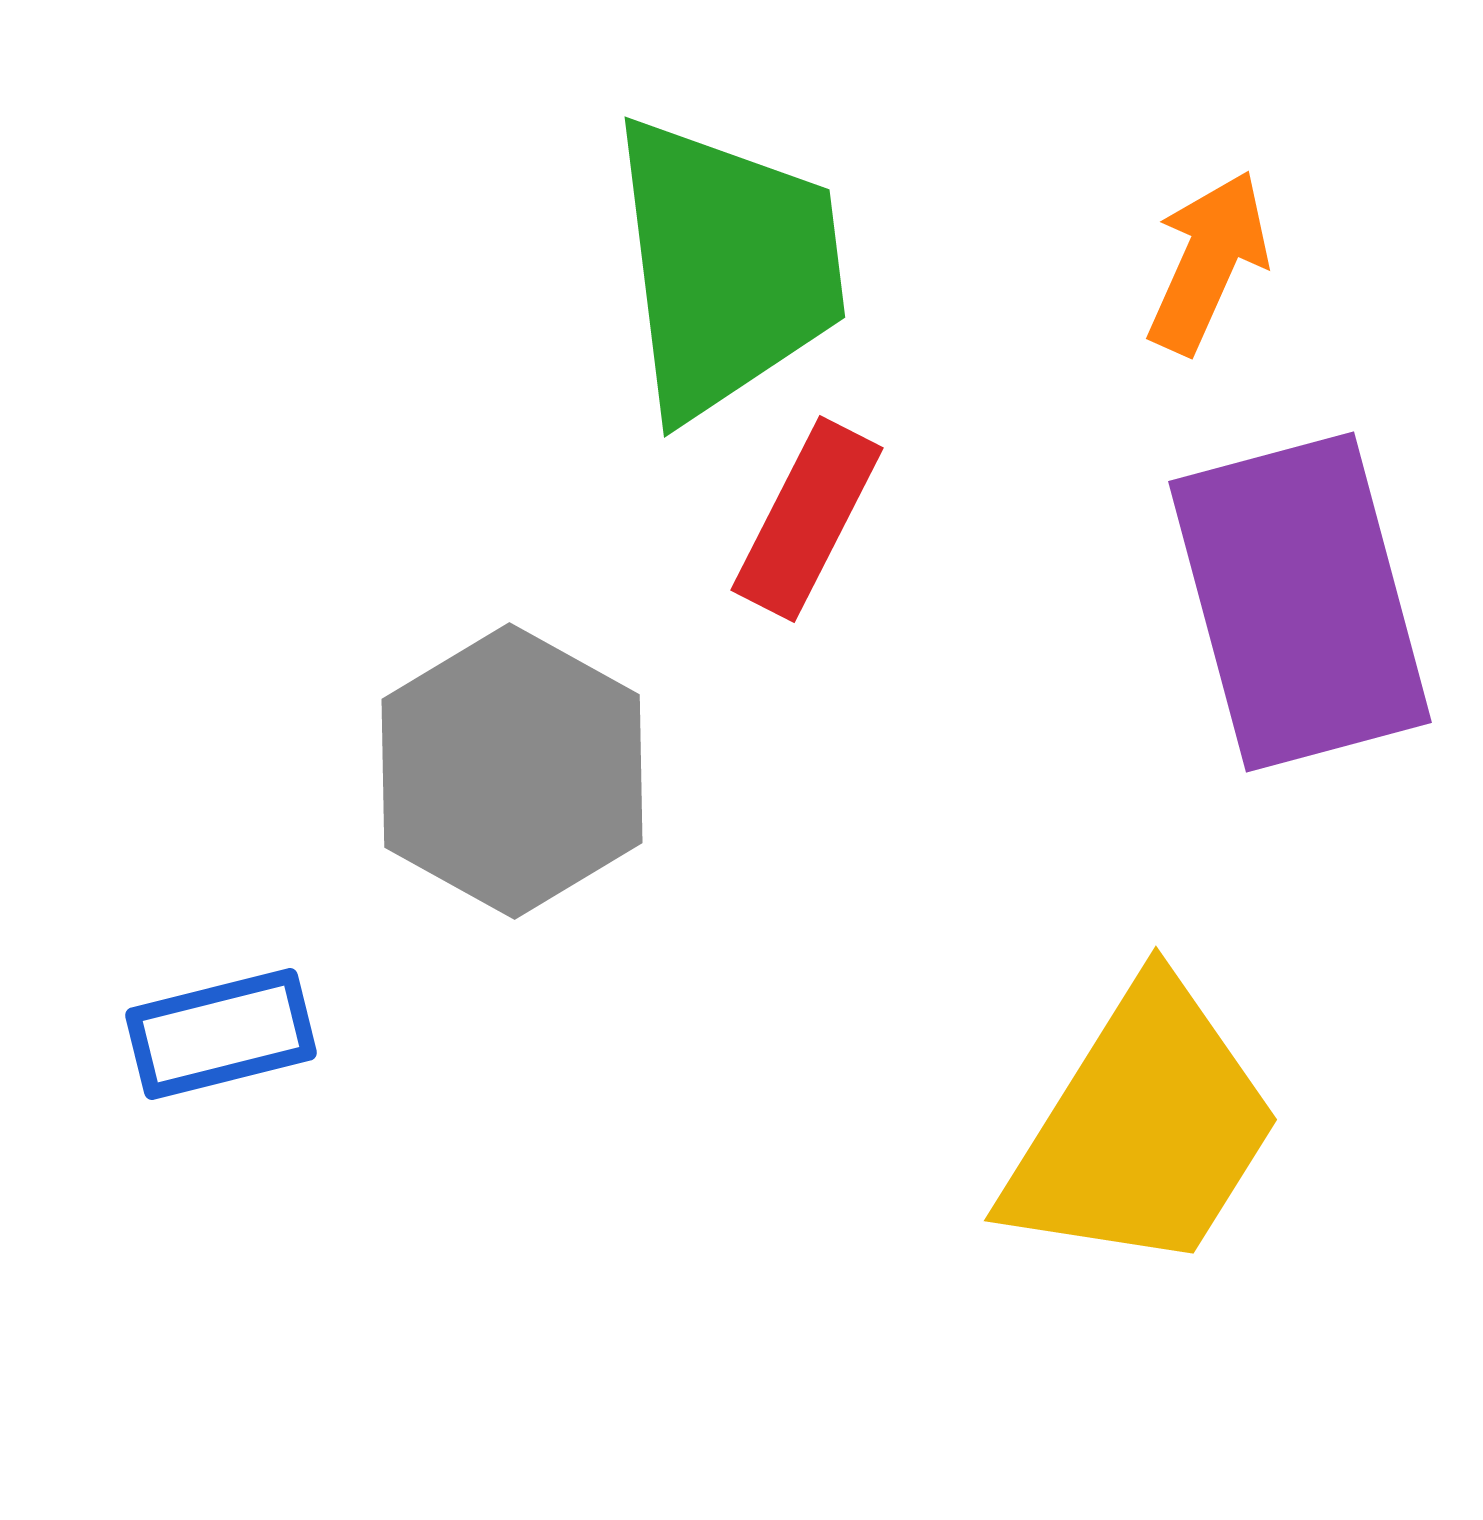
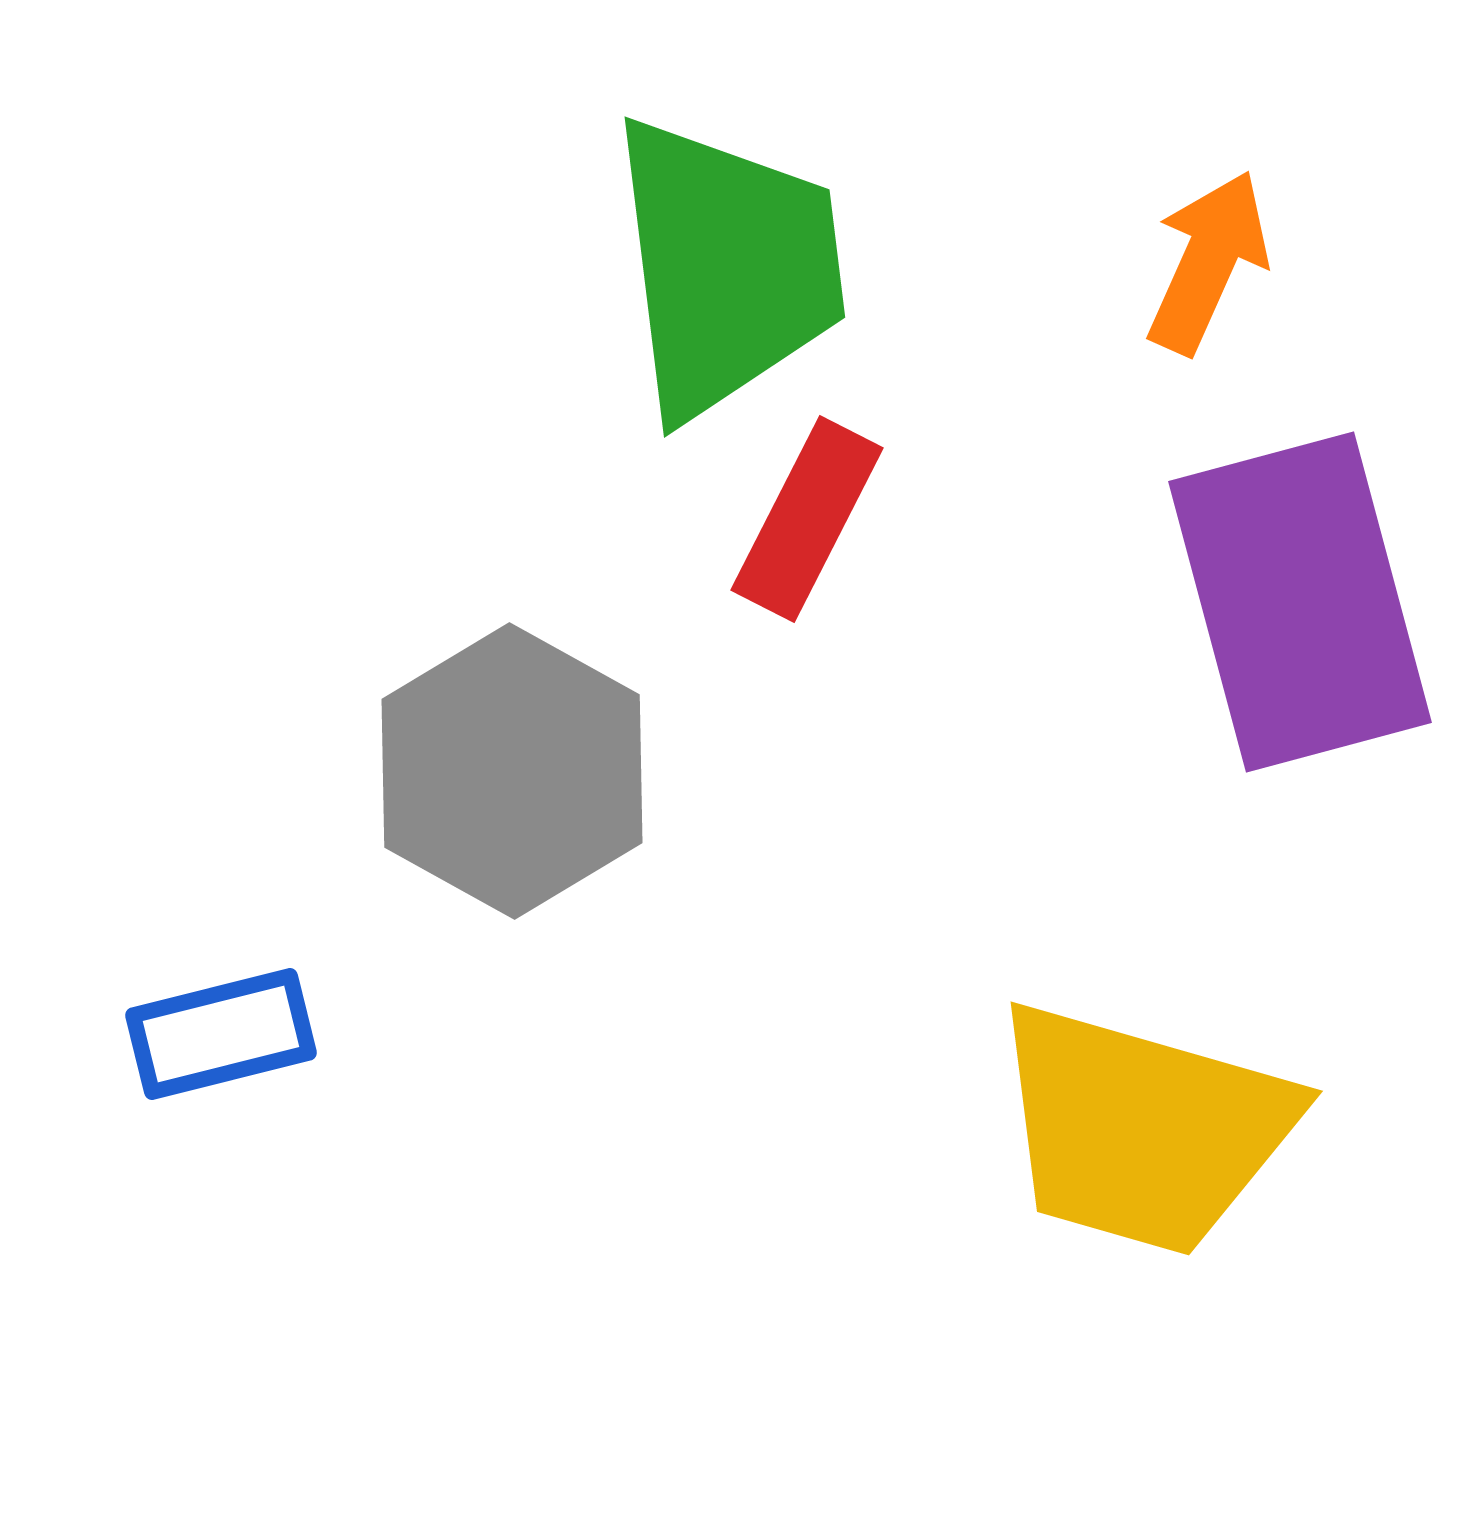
yellow trapezoid: rotated 74 degrees clockwise
